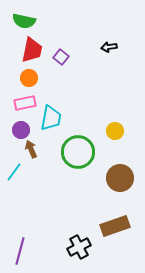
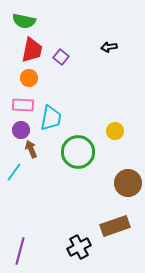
pink rectangle: moved 2 px left, 2 px down; rotated 15 degrees clockwise
brown circle: moved 8 px right, 5 px down
